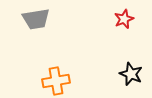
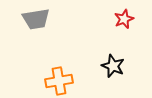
black star: moved 18 px left, 8 px up
orange cross: moved 3 px right
